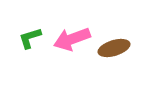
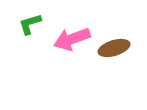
green L-shape: moved 14 px up
